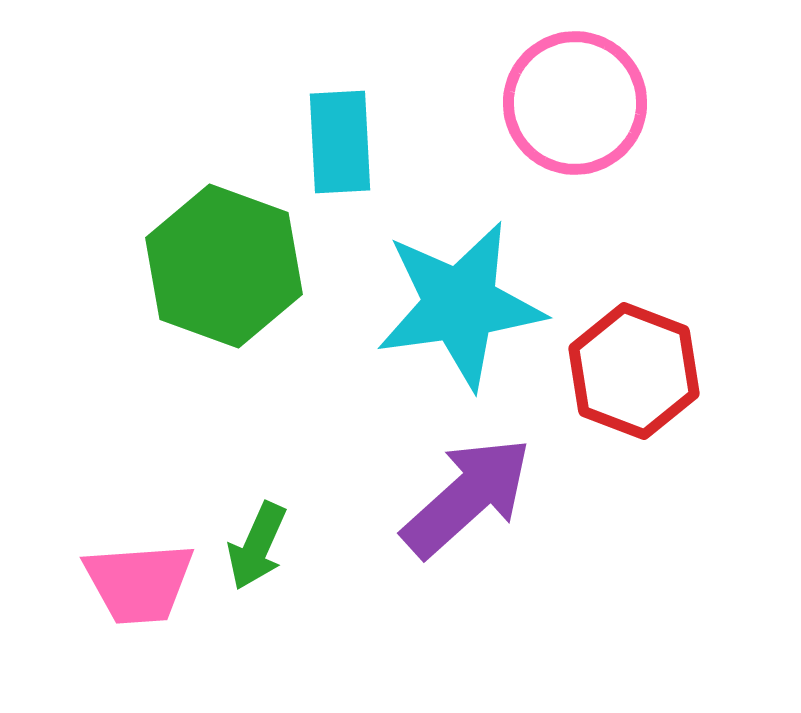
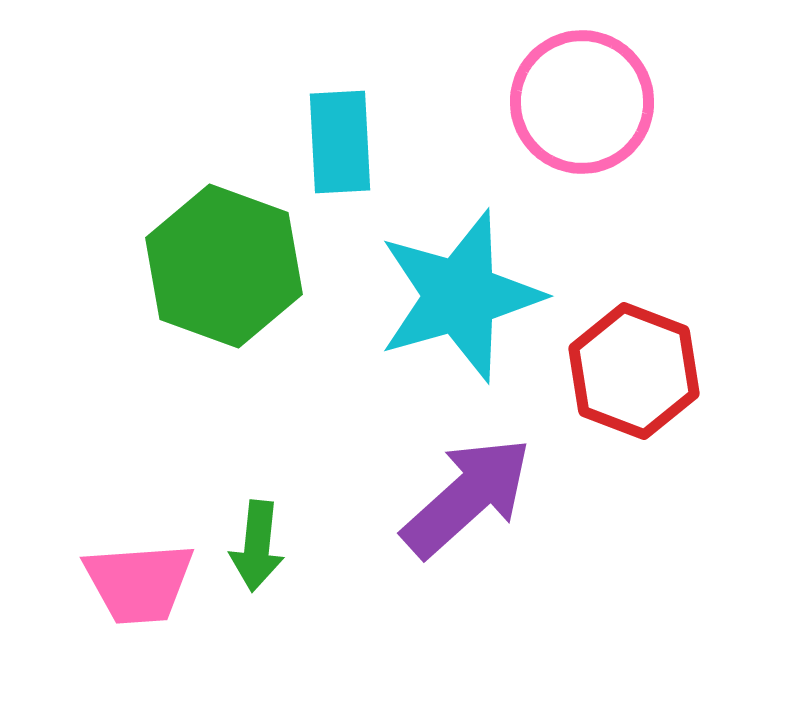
pink circle: moved 7 px right, 1 px up
cyan star: moved 9 px up; rotated 8 degrees counterclockwise
green arrow: rotated 18 degrees counterclockwise
